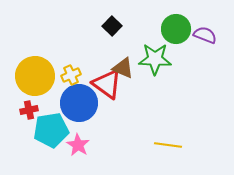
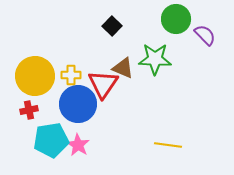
green circle: moved 10 px up
purple semicircle: rotated 25 degrees clockwise
yellow cross: rotated 24 degrees clockwise
red triangle: moved 4 px left; rotated 28 degrees clockwise
blue circle: moved 1 px left, 1 px down
cyan pentagon: moved 10 px down
